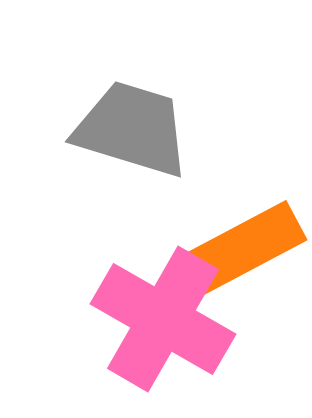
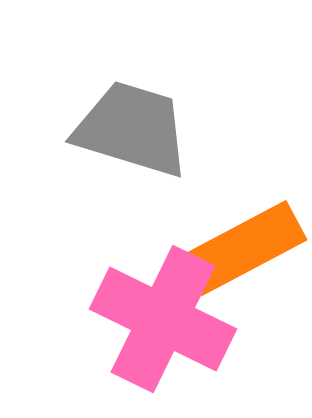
pink cross: rotated 4 degrees counterclockwise
